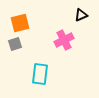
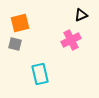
pink cross: moved 7 px right
gray square: rotated 32 degrees clockwise
cyan rectangle: rotated 20 degrees counterclockwise
